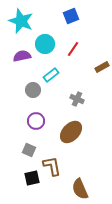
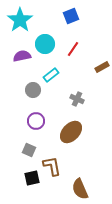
cyan star: moved 1 px left, 1 px up; rotated 15 degrees clockwise
